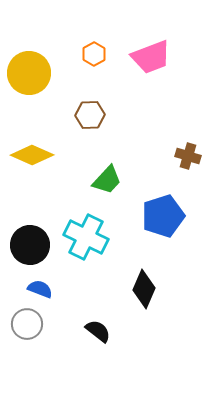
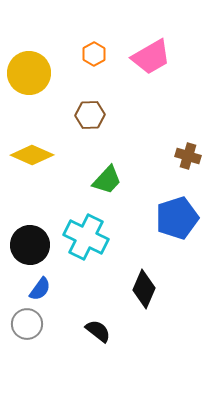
pink trapezoid: rotated 9 degrees counterclockwise
blue pentagon: moved 14 px right, 2 px down
blue semicircle: rotated 105 degrees clockwise
